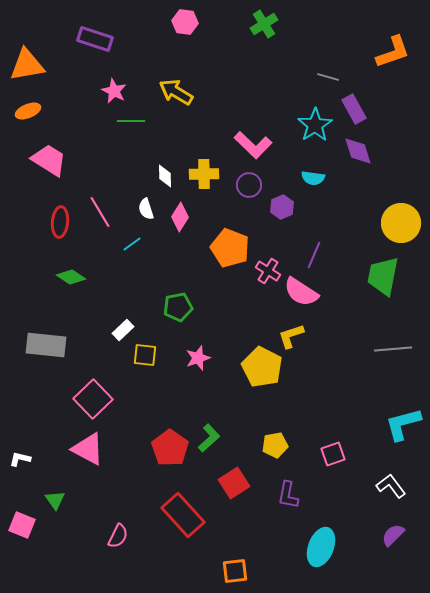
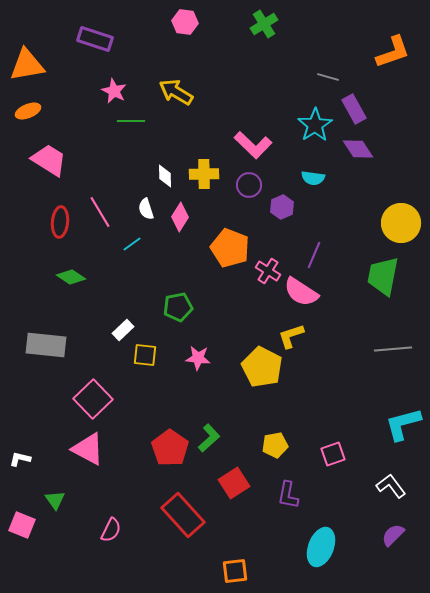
purple diamond at (358, 151): moved 2 px up; rotated 16 degrees counterclockwise
pink star at (198, 358): rotated 25 degrees clockwise
pink semicircle at (118, 536): moved 7 px left, 6 px up
